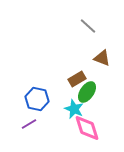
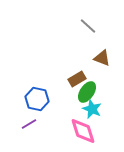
cyan star: moved 18 px right
pink diamond: moved 4 px left, 3 px down
